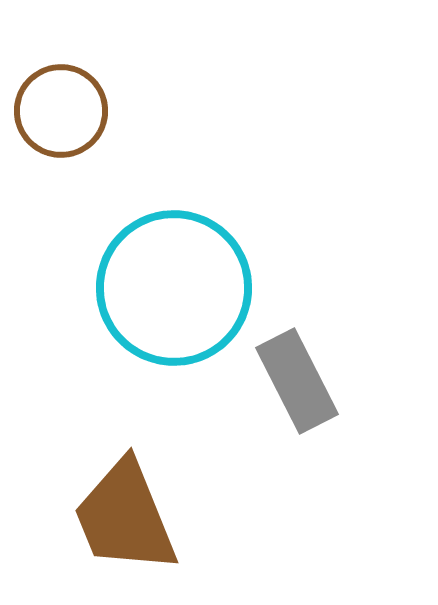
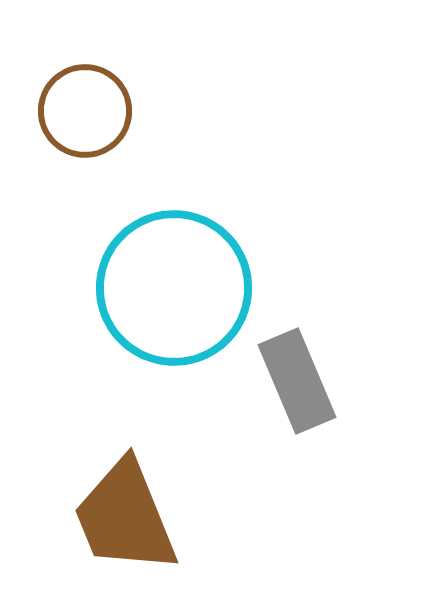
brown circle: moved 24 px right
gray rectangle: rotated 4 degrees clockwise
